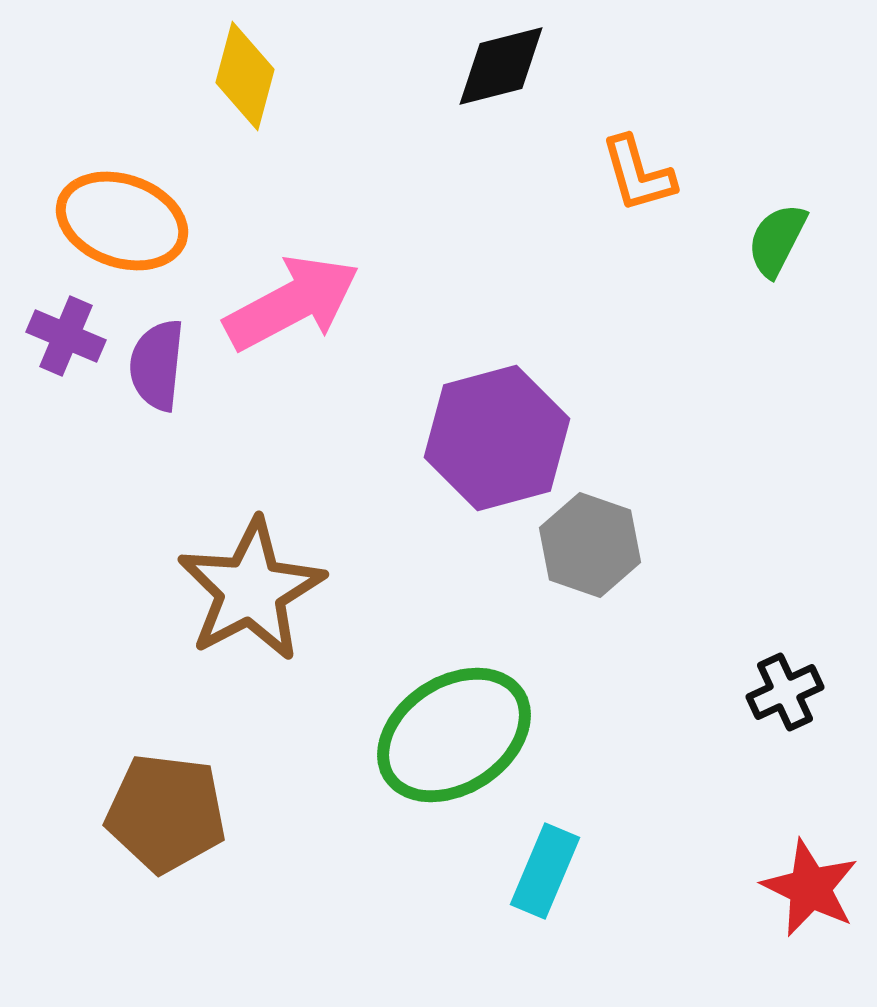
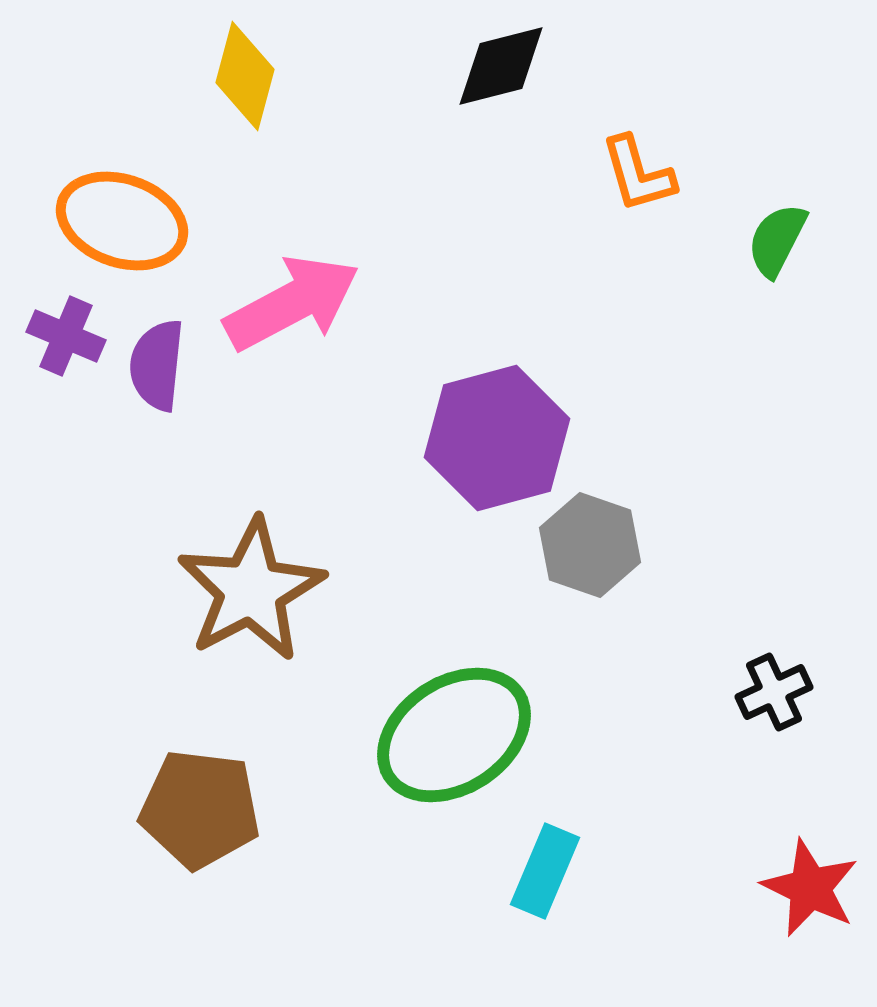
black cross: moved 11 px left
brown pentagon: moved 34 px right, 4 px up
